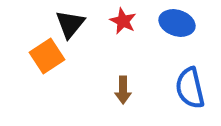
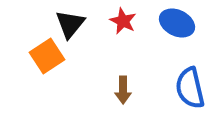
blue ellipse: rotated 8 degrees clockwise
